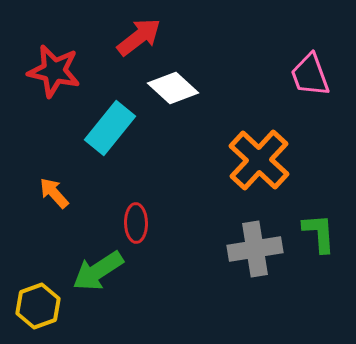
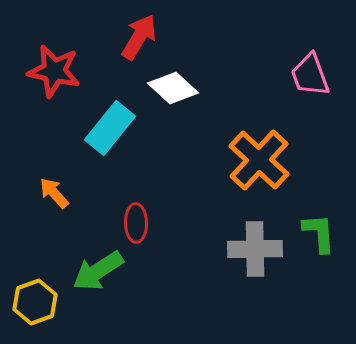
red arrow: rotated 21 degrees counterclockwise
gray cross: rotated 8 degrees clockwise
yellow hexagon: moved 3 px left, 4 px up
